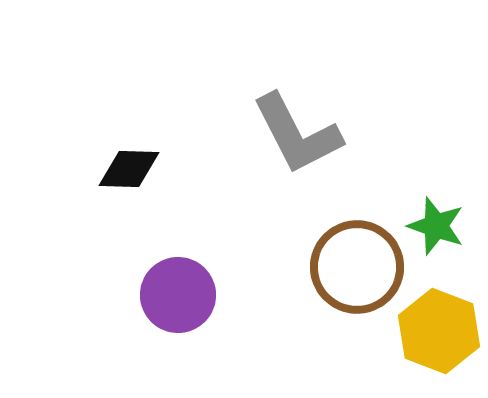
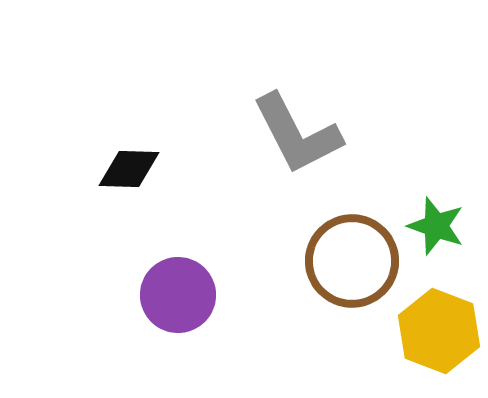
brown circle: moved 5 px left, 6 px up
